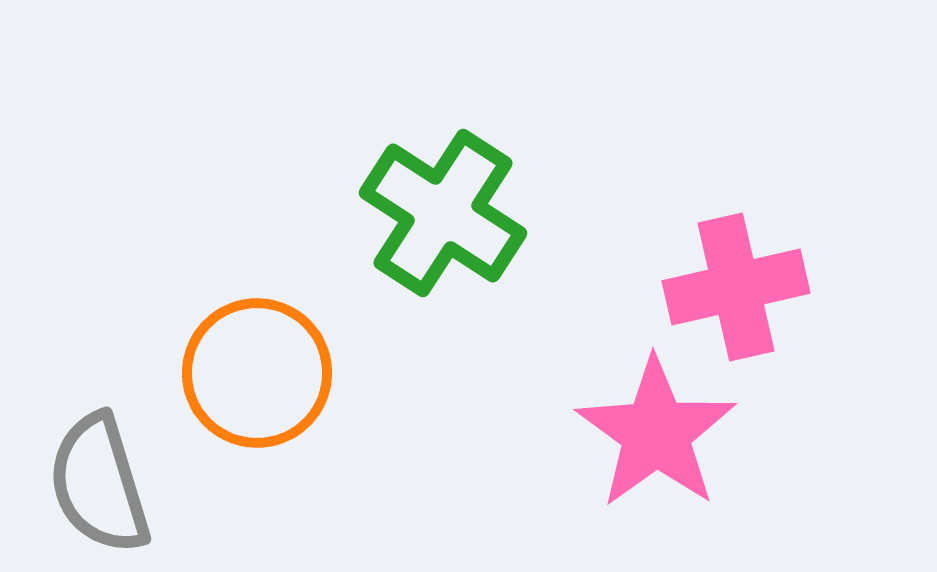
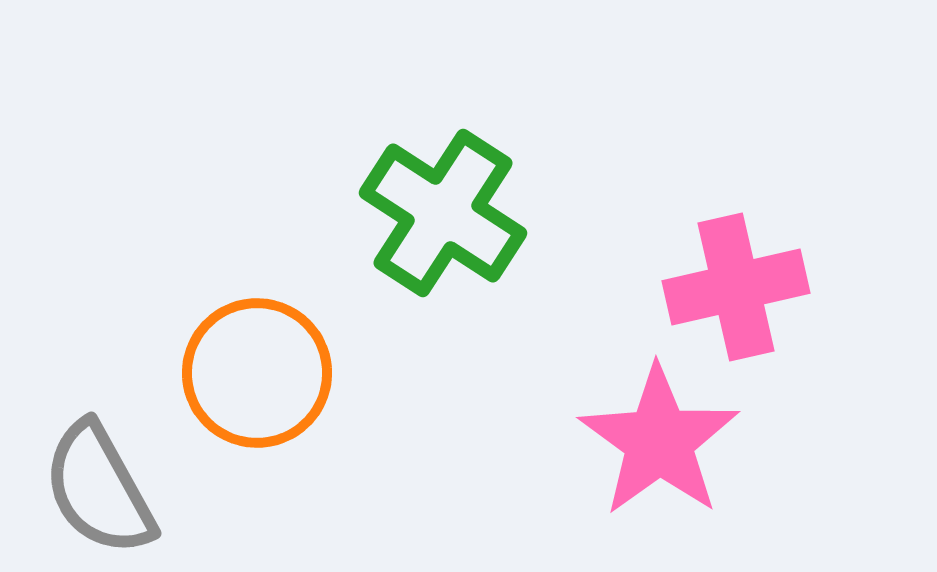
pink star: moved 3 px right, 8 px down
gray semicircle: moved 5 px down; rotated 12 degrees counterclockwise
